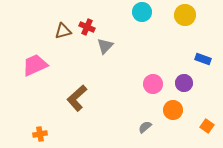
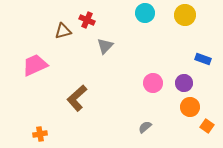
cyan circle: moved 3 px right, 1 px down
red cross: moved 7 px up
pink circle: moved 1 px up
orange circle: moved 17 px right, 3 px up
